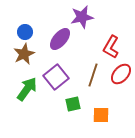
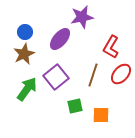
green square: moved 2 px right, 2 px down
